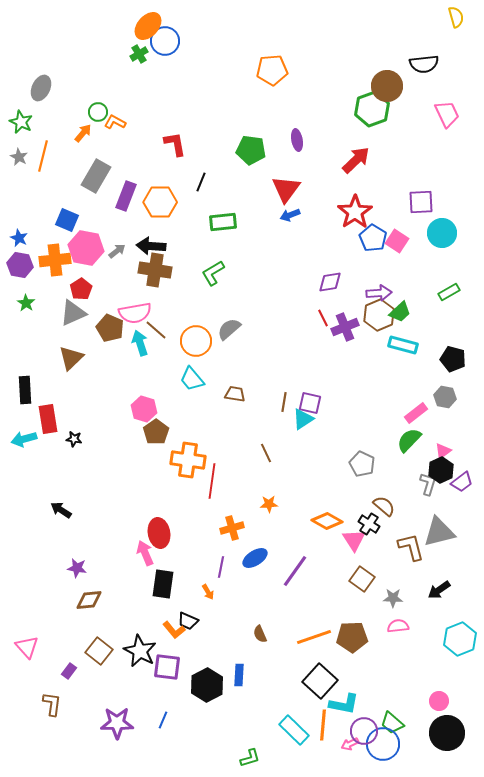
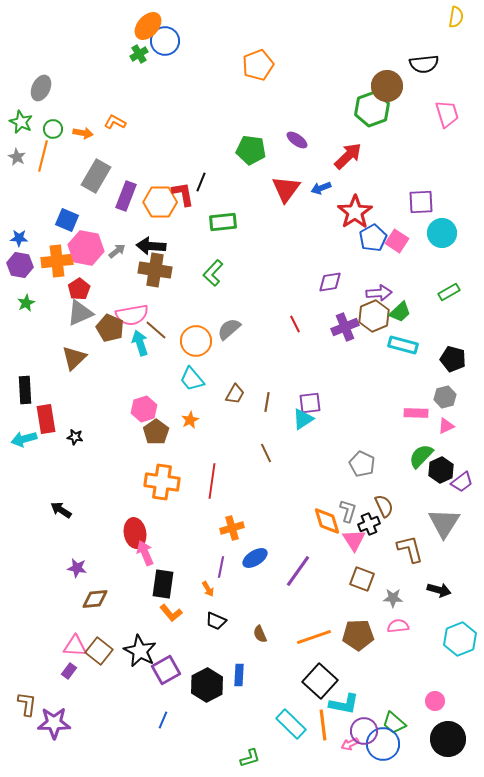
yellow semicircle at (456, 17): rotated 25 degrees clockwise
orange pentagon at (272, 70): moved 14 px left, 5 px up; rotated 16 degrees counterclockwise
green circle at (98, 112): moved 45 px left, 17 px down
pink trapezoid at (447, 114): rotated 8 degrees clockwise
orange arrow at (83, 133): rotated 60 degrees clockwise
purple ellipse at (297, 140): rotated 45 degrees counterclockwise
red L-shape at (175, 144): moved 8 px right, 50 px down
gray star at (19, 157): moved 2 px left
red arrow at (356, 160): moved 8 px left, 4 px up
blue arrow at (290, 215): moved 31 px right, 27 px up
blue star at (19, 238): rotated 24 degrees counterclockwise
blue pentagon at (373, 238): rotated 12 degrees clockwise
orange cross at (55, 260): moved 2 px right, 1 px down
green L-shape at (213, 273): rotated 16 degrees counterclockwise
red pentagon at (81, 289): moved 2 px left
green star at (26, 303): rotated 12 degrees clockwise
gray triangle at (73, 313): moved 7 px right
pink semicircle at (135, 313): moved 3 px left, 2 px down
brown hexagon at (379, 315): moved 5 px left, 1 px down
red line at (323, 318): moved 28 px left, 6 px down
brown triangle at (71, 358): moved 3 px right
brown trapezoid at (235, 394): rotated 110 degrees clockwise
gray hexagon at (445, 397): rotated 25 degrees counterclockwise
brown line at (284, 402): moved 17 px left
purple square at (310, 403): rotated 20 degrees counterclockwise
pink hexagon at (144, 409): rotated 25 degrees clockwise
pink rectangle at (416, 413): rotated 40 degrees clockwise
red rectangle at (48, 419): moved 2 px left
black star at (74, 439): moved 1 px right, 2 px up
green semicircle at (409, 440): moved 12 px right, 16 px down
pink triangle at (443, 451): moved 3 px right, 25 px up; rotated 12 degrees clockwise
orange cross at (188, 460): moved 26 px left, 22 px down
gray L-shape at (428, 484): moved 80 px left, 27 px down
orange star at (269, 504): moved 79 px left, 84 px up; rotated 24 degrees counterclockwise
brown semicircle at (384, 506): rotated 25 degrees clockwise
orange diamond at (327, 521): rotated 44 degrees clockwise
black cross at (369, 524): rotated 35 degrees clockwise
gray triangle at (439, 532): moved 5 px right, 9 px up; rotated 44 degrees counterclockwise
red ellipse at (159, 533): moved 24 px left
brown L-shape at (411, 547): moved 1 px left, 2 px down
purple line at (295, 571): moved 3 px right
brown square at (362, 579): rotated 15 degrees counterclockwise
black arrow at (439, 590): rotated 130 degrees counterclockwise
orange arrow at (208, 592): moved 3 px up
brown diamond at (89, 600): moved 6 px right, 1 px up
black trapezoid at (188, 621): moved 28 px right
orange L-shape at (174, 630): moved 3 px left, 17 px up
brown pentagon at (352, 637): moved 6 px right, 2 px up
pink triangle at (27, 647): moved 48 px right, 1 px up; rotated 45 degrees counterclockwise
purple square at (167, 667): moved 1 px left, 3 px down; rotated 36 degrees counterclockwise
pink circle at (439, 701): moved 4 px left
brown L-shape at (52, 704): moved 25 px left
purple star at (117, 723): moved 63 px left
green trapezoid at (392, 723): moved 2 px right
orange line at (323, 725): rotated 12 degrees counterclockwise
cyan rectangle at (294, 730): moved 3 px left, 6 px up
black circle at (447, 733): moved 1 px right, 6 px down
